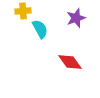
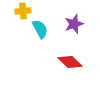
purple star: moved 2 px left, 6 px down
red diamond: rotated 10 degrees counterclockwise
